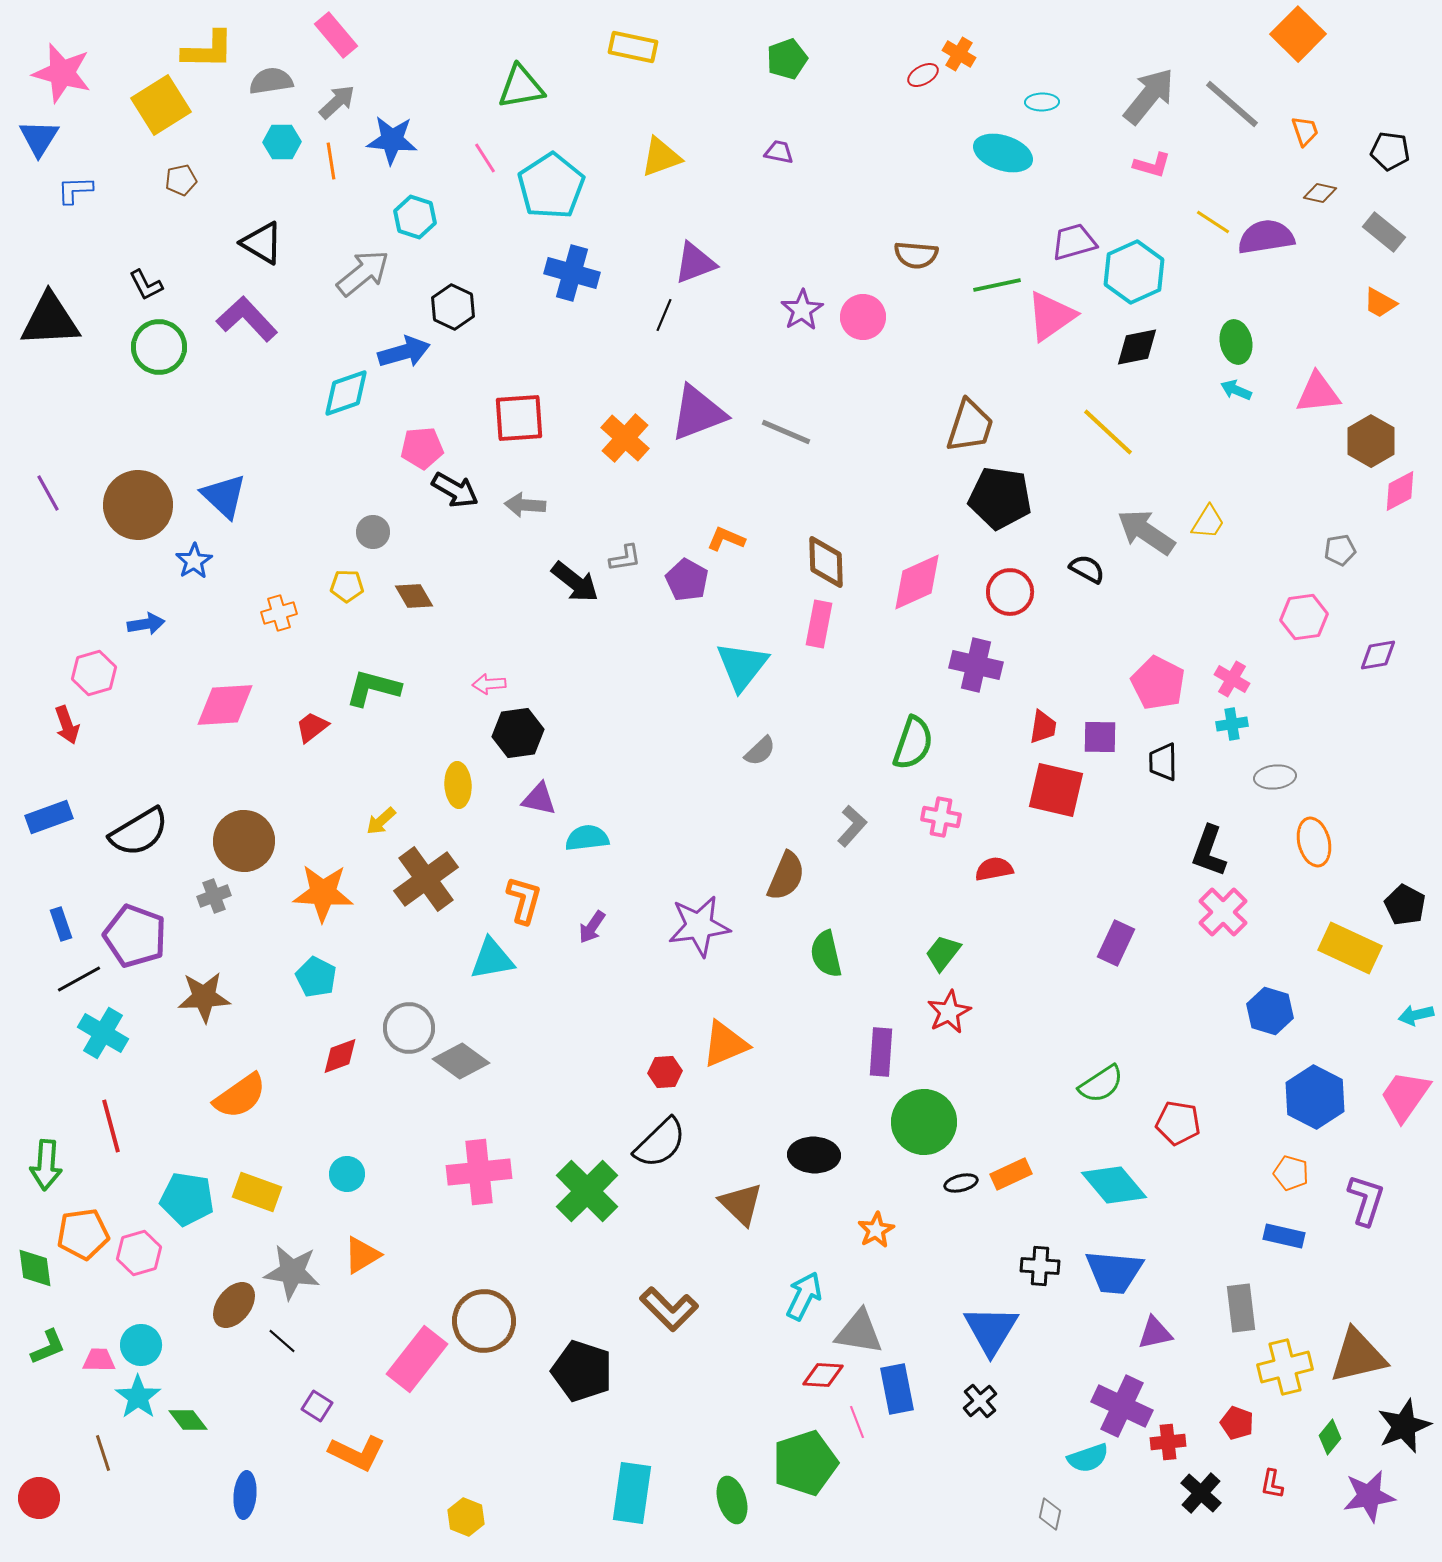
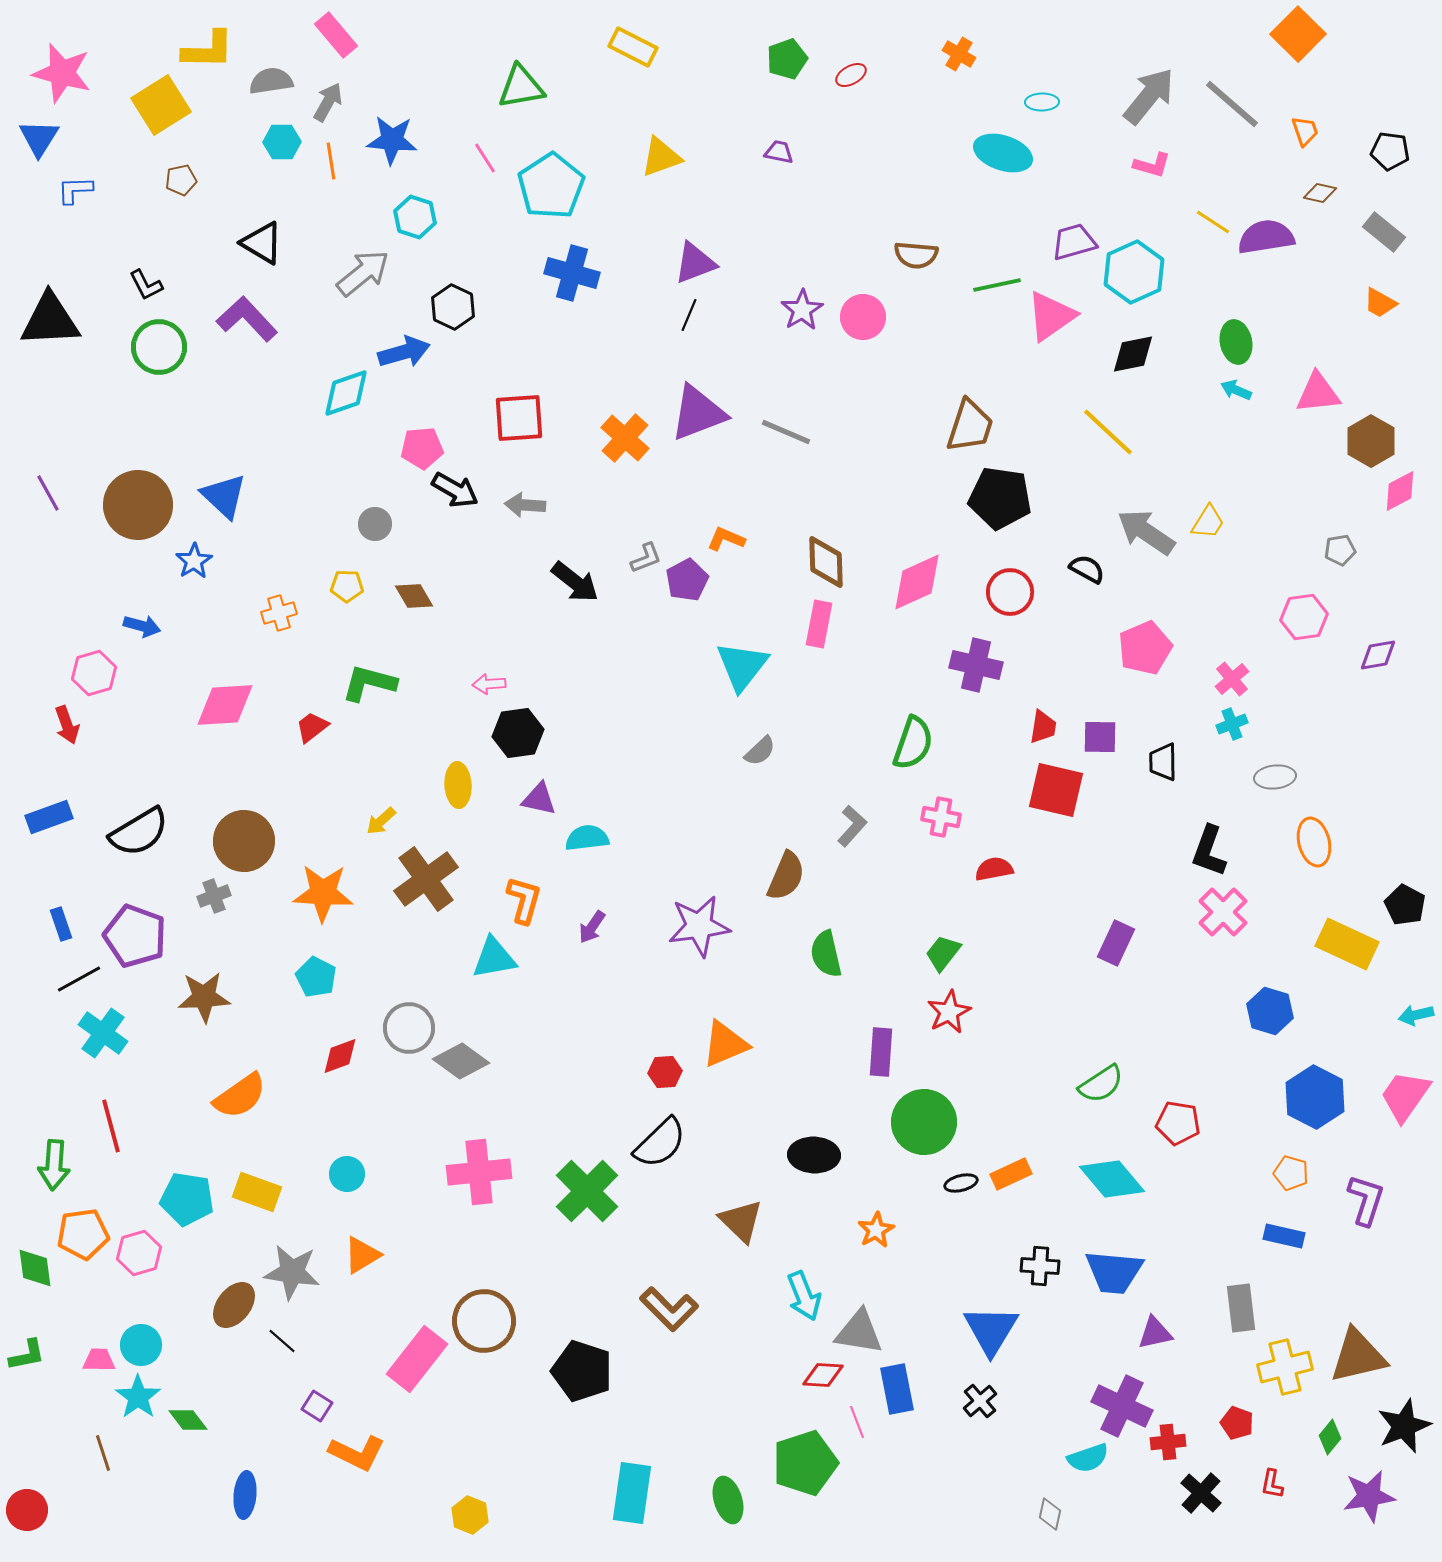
yellow rectangle at (633, 47): rotated 15 degrees clockwise
red ellipse at (923, 75): moved 72 px left
gray arrow at (337, 102): moved 9 px left; rotated 18 degrees counterclockwise
black line at (664, 315): moved 25 px right
black diamond at (1137, 347): moved 4 px left, 7 px down
gray circle at (373, 532): moved 2 px right, 8 px up
gray L-shape at (625, 558): moved 21 px right; rotated 12 degrees counterclockwise
purple pentagon at (687, 580): rotated 15 degrees clockwise
blue arrow at (146, 624): moved 4 px left, 2 px down; rotated 24 degrees clockwise
pink cross at (1232, 679): rotated 20 degrees clockwise
pink pentagon at (1158, 683): moved 13 px left, 35 px up; rotated 22 degrees clockwise
green L-shape at (373, 688): moved 4 px left, 5 px up
cyan cross at (1232, 724): rotated 12 degrees counterclockwise
yellow rectangle at (1350, 948): moved 3 px left, 4 px up
cyan triangle at (492, 959): moved 2 px right, 1 px up
cyan cross at (103, 1033): rotated 6 degrees clockwise
green arrow at (46, 1165): moved 8 px right
cyan diamond at (1114, 1185): moved 2 px left, 6 px up
brown triangle at (741, 1204): moved 17 px down
cyan arrow at (804, 1296): rotated 132 degrees clockwise
green L-shape at (48, 1347): moved 21 px left, 8 px down; rotated 12 degrees clockwise
red circle at (39, 1498): moved 12 px left, 12 px down
green ellipse at (732, 1500): moved 4 px left
yellow hexagon at (466, 1517): moved 4 px right, 2 px up
